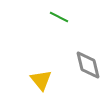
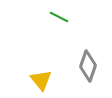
gray diamond: moved 1 px down; rotated 32 degrees clockwise
